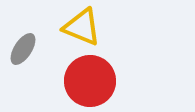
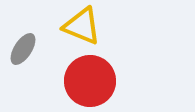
yellow triangle: moved 1 px up
